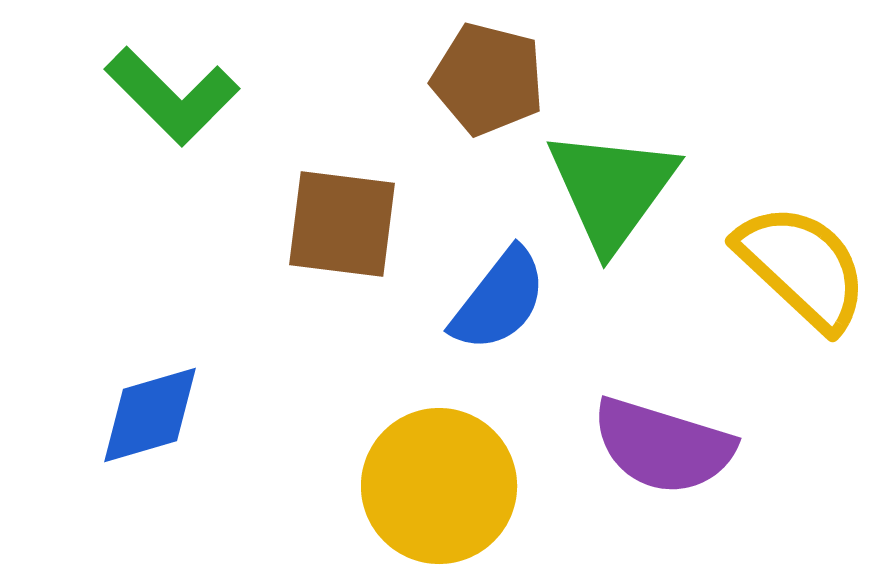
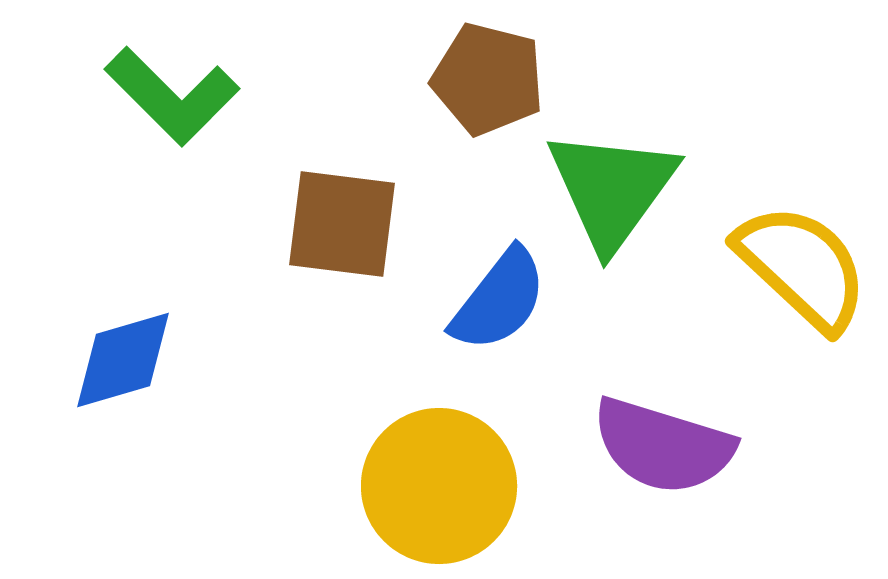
blue diamond: moved 27 px left, 55 px up
